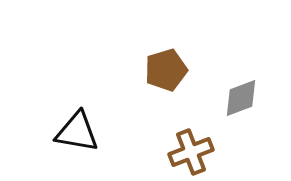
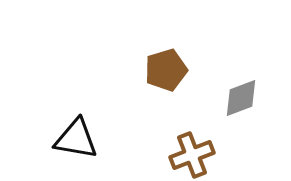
black triangle: moved 1 px left, 7 px down
brown cross: moved 1 px right, 3 px down
